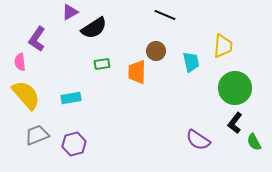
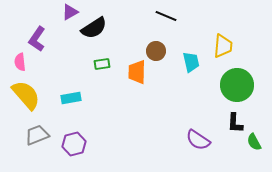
black line: moved 1 px right, 1 px down
green circle: moved 2 px right, 3 px up
black L-shape: rotated 35 degrees counterclockwise
